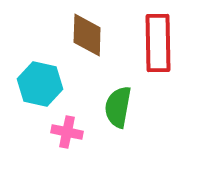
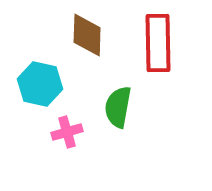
pink cross: rotated 28 degrees counterclockwise
